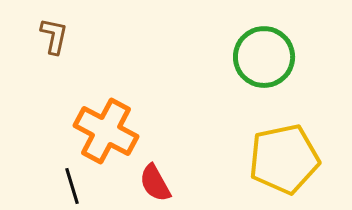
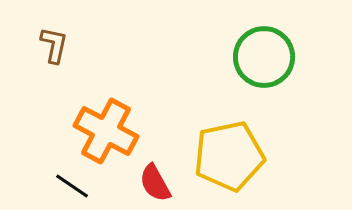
brown L-shape: moved 9 px down
yellow pentagon: moved 55 px left, 3 px up
black line: rotated 39 degrees counterclockwise
